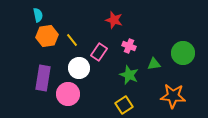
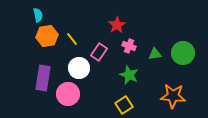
red star: moved 3 px right, 5 px down; rotated 24 degrees clockwise
yellow line: moved 1 px up
green triangle: moved 1 px right, 10 px up
